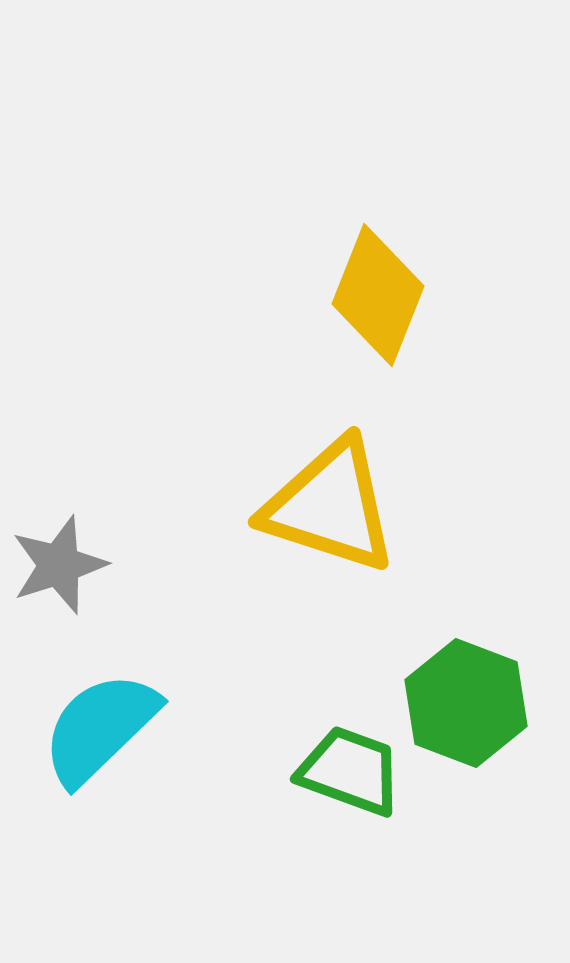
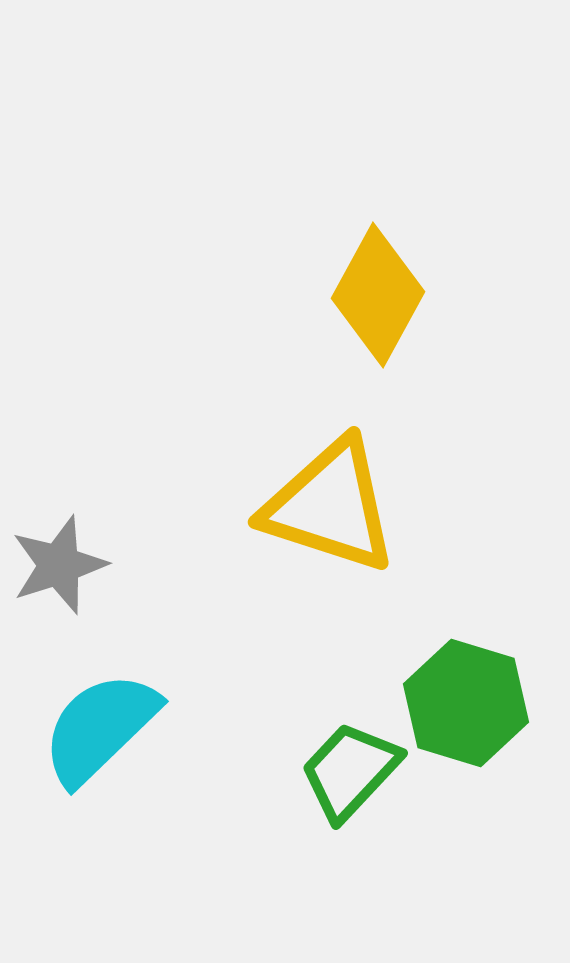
yellow diamond: rotated 7 degrees clockwise
green hexagon: rotated 4 degrees counterclockwise
green trapezoid: rotated 67 degrees counterclockwise
